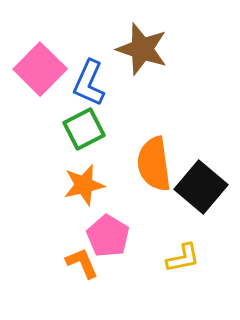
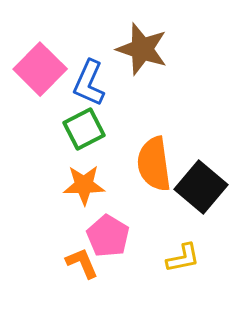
orange star: rotated 12 degrees clockwise
